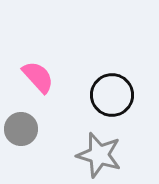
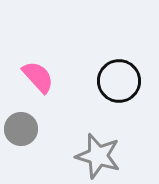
black circle: moved 7 px right, 14 px up
gray star: moved 1 px left, 1 px down
